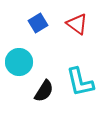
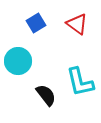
blue square: moved 2 px left
cyan circle: moved 1 px left, 1 px up
black semicircle: moved 2 px right, 4 px down; rotated 70 degrees counterclockwise
